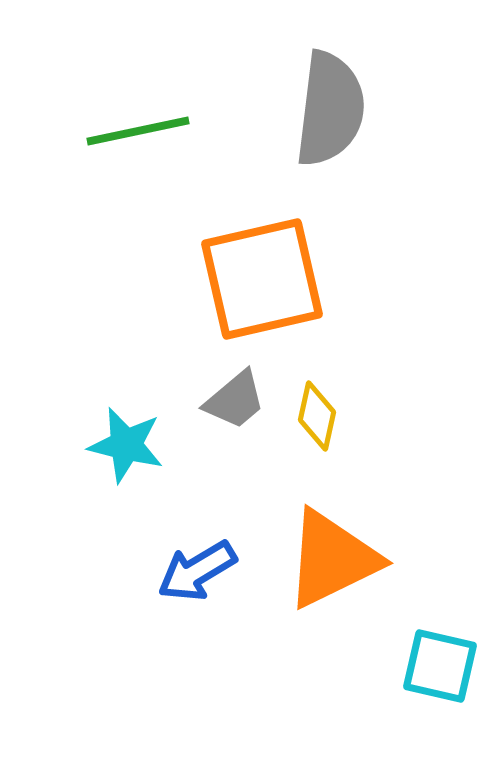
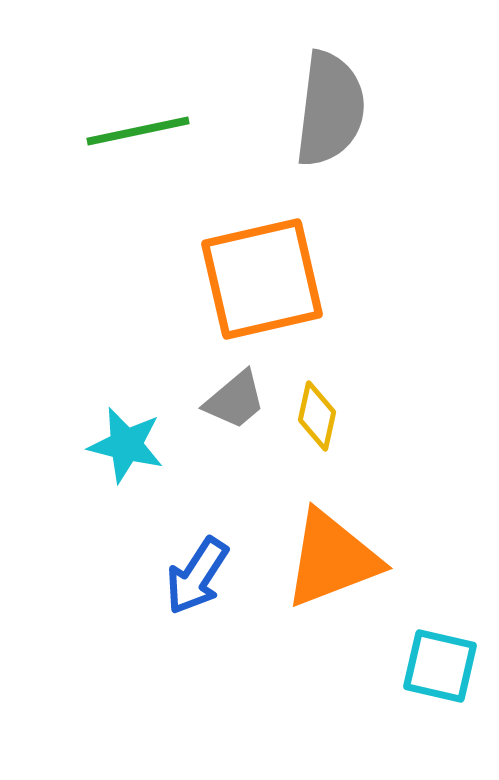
orange triangle: rotated 5 degrees clockwise
blue arrow: moved 5 px down; rotated 26 degrees counterclockwise
